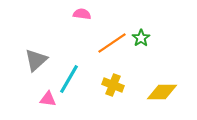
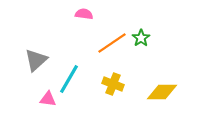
pink semicircle: moved 2 px right
yellow cross: moved 1 px up
